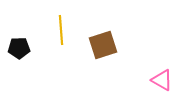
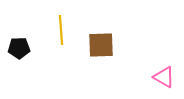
brown square: moved 2 px left; rotated 16 degrees clockwise
pink triangle: moved 2 px right, 3 px up
